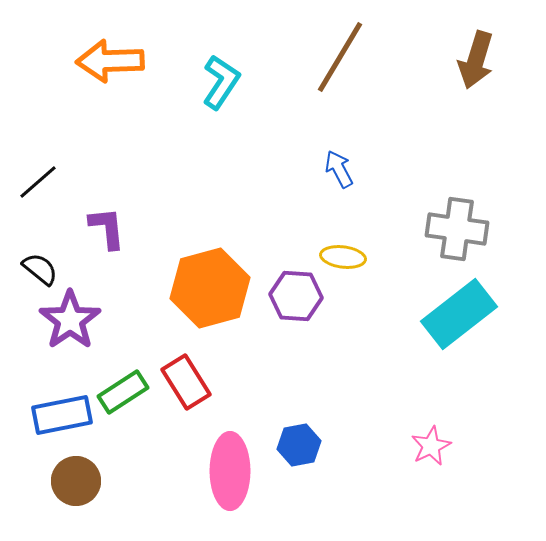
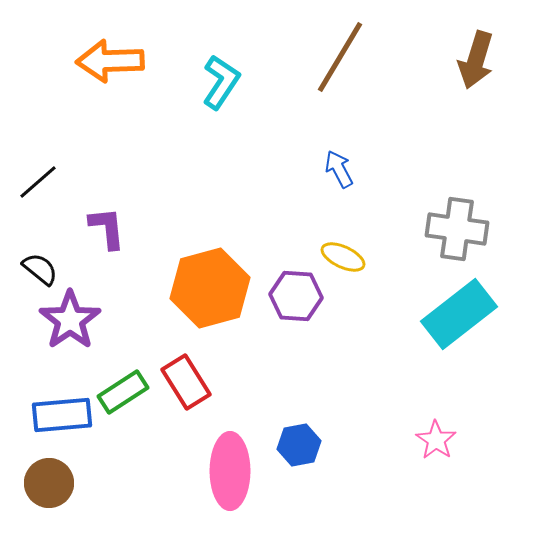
yellow ellipse: rotated 18 degrees clockwise
blue rectangle: rotated 6 degrees clockwise
pink star: moved 5 px right, 6 px up; rotated 12 degrees counterclockwise
brown circle: moved 27 px left, 2 px down
